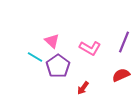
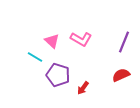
pink L-shape: moved 9 px left, 9 px up
purple pentagon: moved 9 px down; rotated 20 degrees counterclockwise
